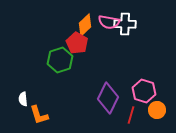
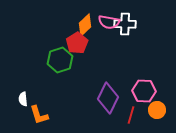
red pentagon: rotated 10 degrees clockwise
pink hexagon: rotated 15 degrees counterclockwise
